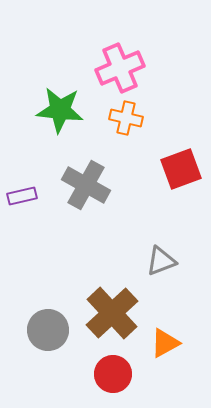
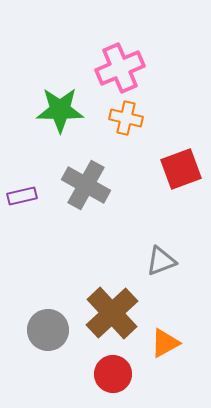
green star: rotated 6 degrees counterclockwise
